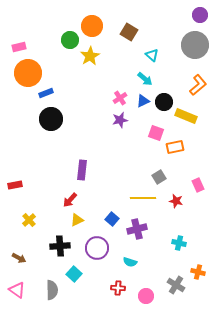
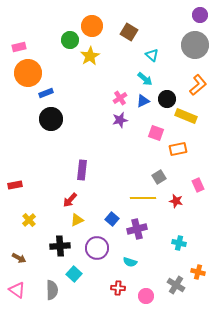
black circle at (164, 102): moved 3 px right, 3 px up
orange rectangle at (175, 147): moved 3 px right, 2 px down
